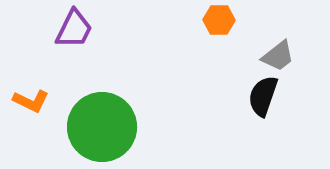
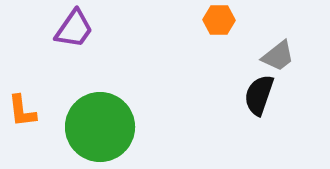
purple trapezoid: rotated 9 degrees clockwise
black semicircle: moved 4 px left, 1 px up
orange L-shape: moved 9 px left, 10 px down; rotated 57 degrees clockwise
green circle: moved 2 px left
